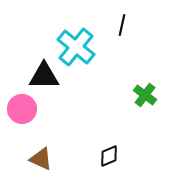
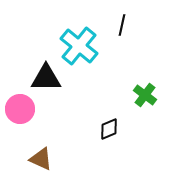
cyan cross: moved 3 px right, 1 px up
black triangle: moved 2 px right, 2 px down
pink circle: moved 2 px left
black diamond: moved 27 px up
